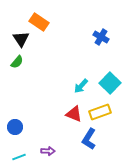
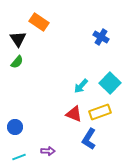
black triangle: moved 3 px left
